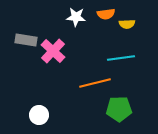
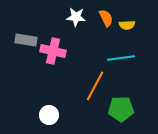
orange semicircle: moved 4 px down; rotated 108 degrees counterclockwise
yellow semicircle: moved 1 px down
pink cross: rotated 30 degrees counterclockwise
orange line: moved 3 px down; rotated 48 degrees counterclockwise
green pentagon: moved 2 px right
white circle: moved 10 px right
